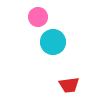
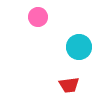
cyan circle: moved 26 px right, 5 px down
